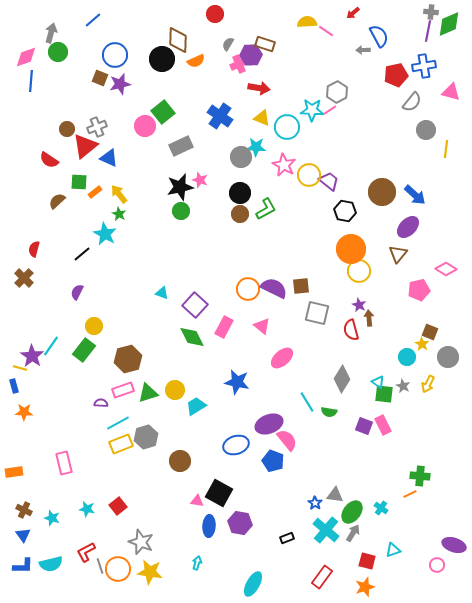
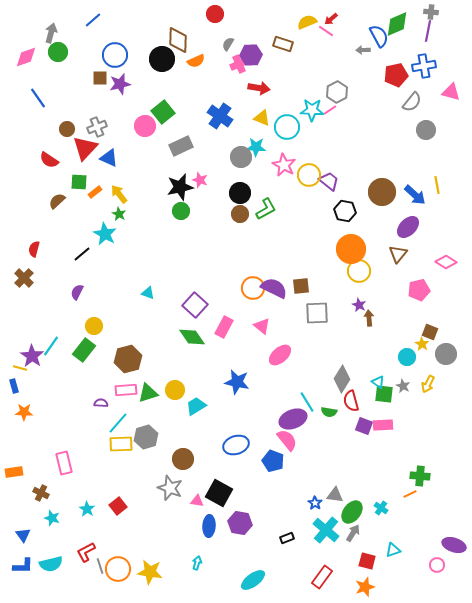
red arrow at (353, 13): moved 22 px left, 6 px down
yellow semicircle at (307, 22): rotated 18 degrees counterclockwise
green diamond at (449, 24): moved 52 px left
brown rectangle at (265, 44): moved 18 px right
brown square at (100, 78): rotated 21 degrees counterclockwise
blue line at (31, 81): moved 7 px right, 17 px down; rotated 40 degrees counterclockwise
red triangle at (85, 146): moved 2 px down; rotated 8 degrees counterclockwise
yellow line at (446, 149): moved 9 px left, 36 px down; rotated 18 degrees counterclockwise
pink diamond at (446, 269): moved 7 px up
orange circle at (248, 289): moved 5 px right, 1 px up
cyan triangle at (162, 293): moved 14 px left
gray square at (317, 313): rotated 15 degrees counterclockwise
red semicircle at (351, 330): moved 71 px down
green diamond at (192, 337): rotated 8 degrees counterclockwise
gray circle at (448, 357): moved 2 px left, 3 px up
pink ellipse at (282, 358): moved 2 px left, 3 px up
pink rectangle at (123, 390): moved 3 px right; rotated 15 degrees clockwise
cyan line at (118, 423): rotated 20 degrees counterclockwise
purple ellipse at (269, 424): moved 24 px right, 5 px up
pink rectangle at (383, 425): rotated 66 degrees counterclockwise
yellow rectangle at (121, 444): rotated 20 degrees clockwise
brown circle at (180, 461): moved 3 px right, 2 px up
cyan star at (87, 509): rotated 21 degrees clockwise
brown cross at (24, 510): moved 17 px right, 17 px up
gray star at (141, 542): moved 29 px right, 54 px up
cyan ellipse at (253, 584): moved 4 px up; rotated 25 degrees clockwise
